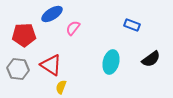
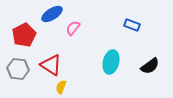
red pentagon: rotated 25 degrees counterclockwise
black semicircle: moved 1 px left, 7 px down
